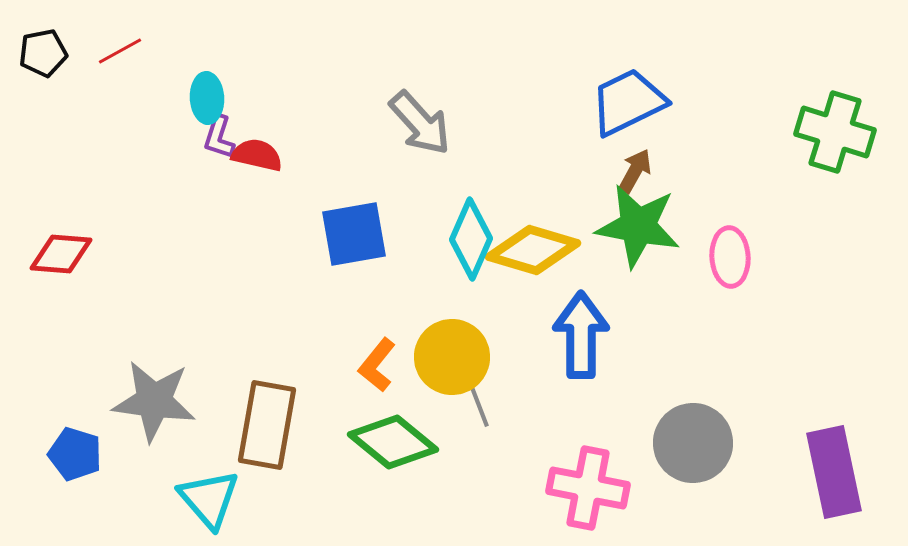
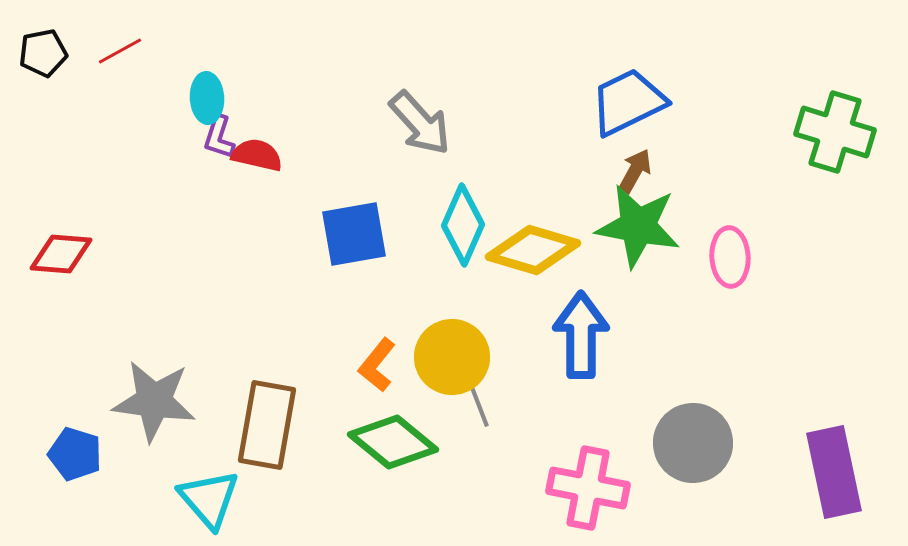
cyan diamond: moved 8 px left, 14 px up
